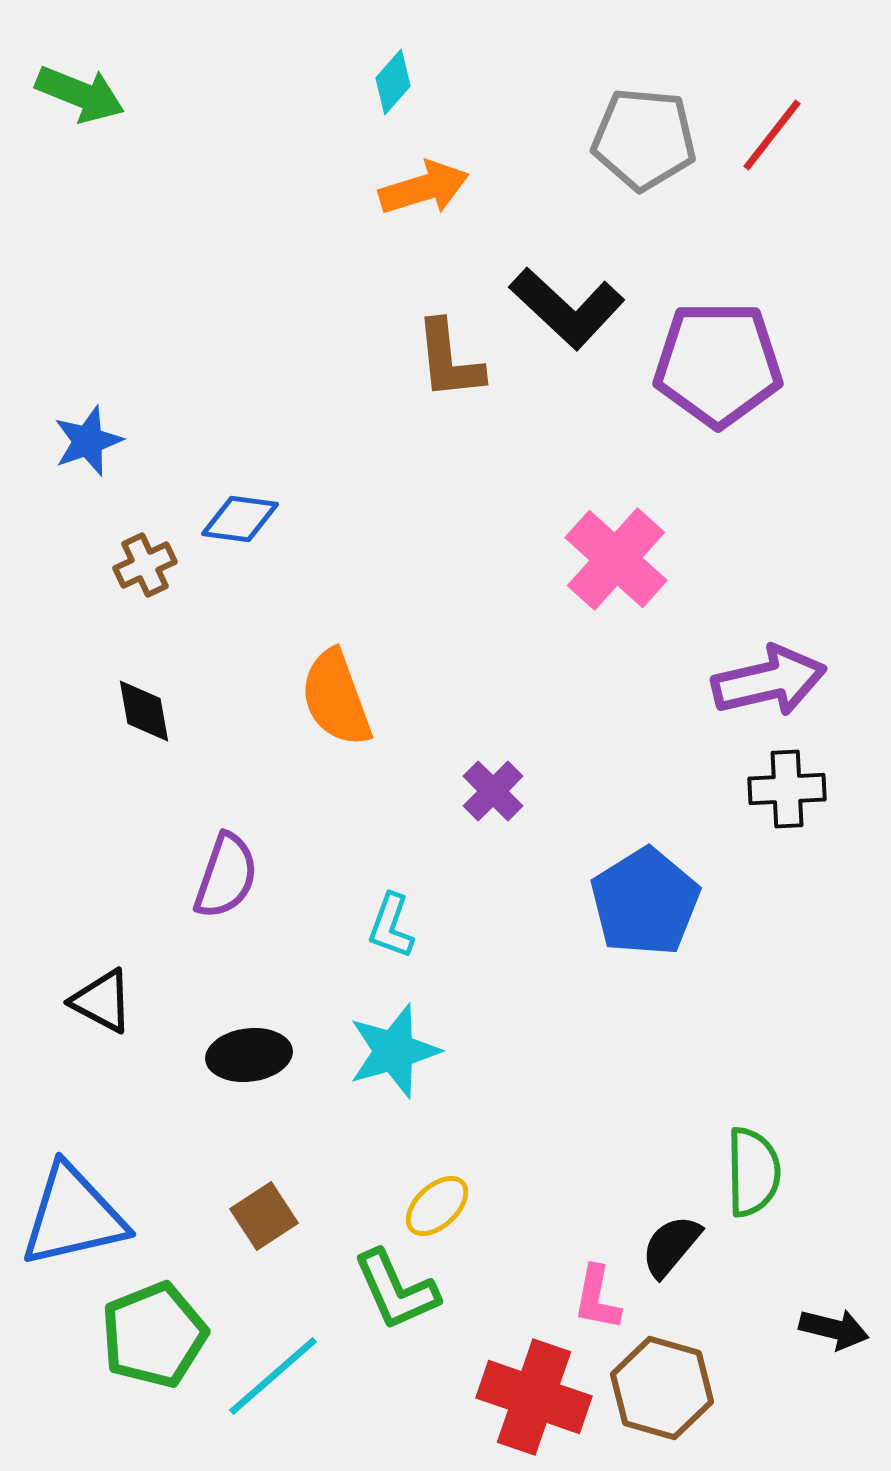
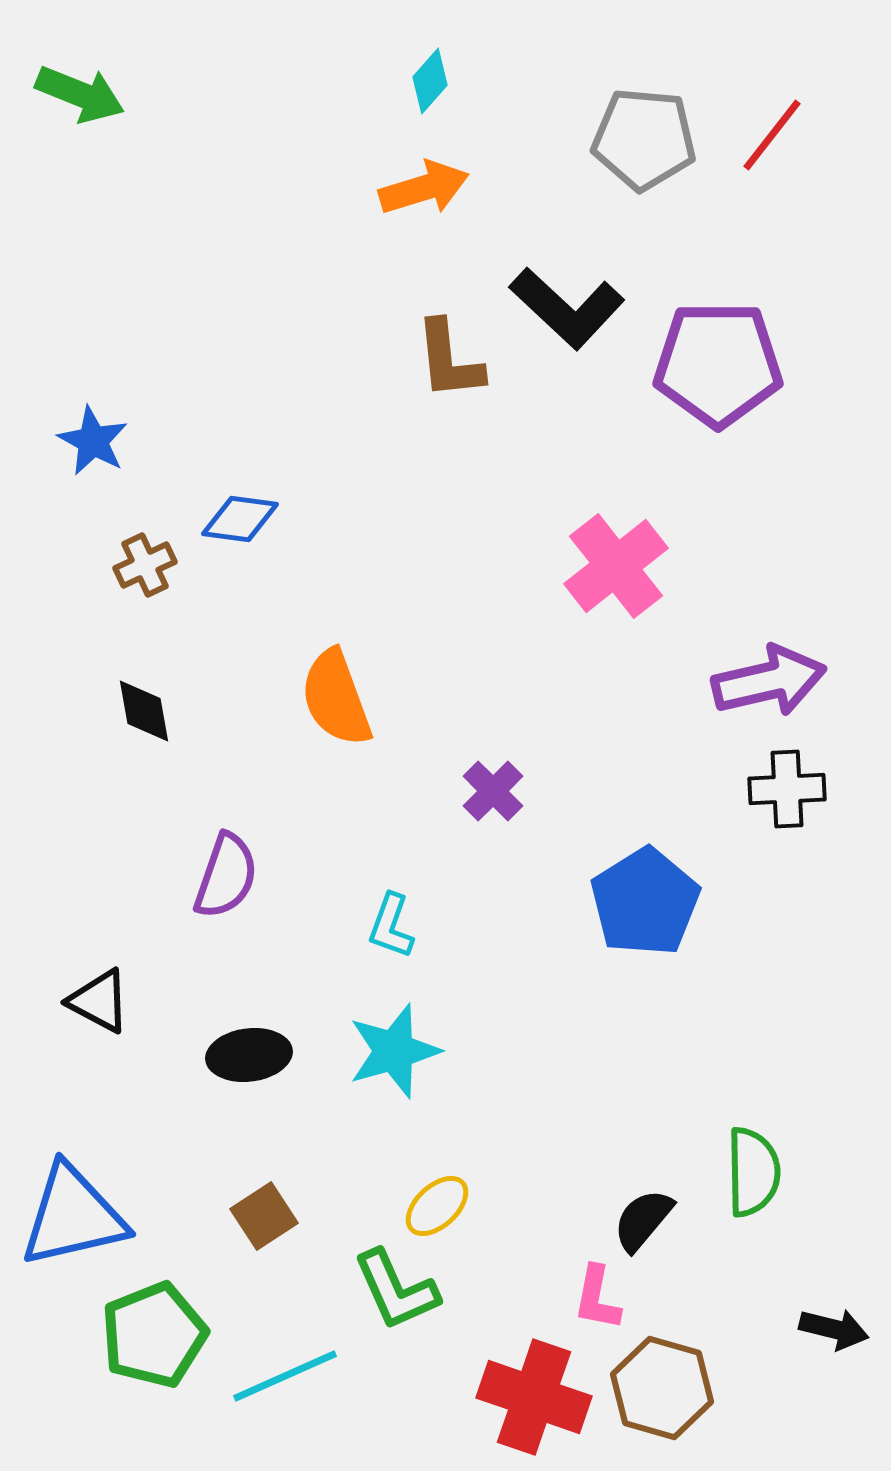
cyan diamond: moved 37 px right, 1 px up
blue star: moved 5 px right; rotated 24 degrees counterclockwise
pink cross: moved 7 px down; rotated 10 degrees clockwise
black triangle: moved 3 px left
black semicircle: moved 28 px left, 26 px up
cyan line: moved 12 px right; rotated 17 degrees clockwise
